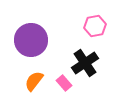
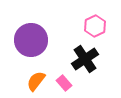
pink hexagon: rotated 15 degrees counterclockwise
black cross: moved 4 px up
orange semicircle: moved 2 px right
